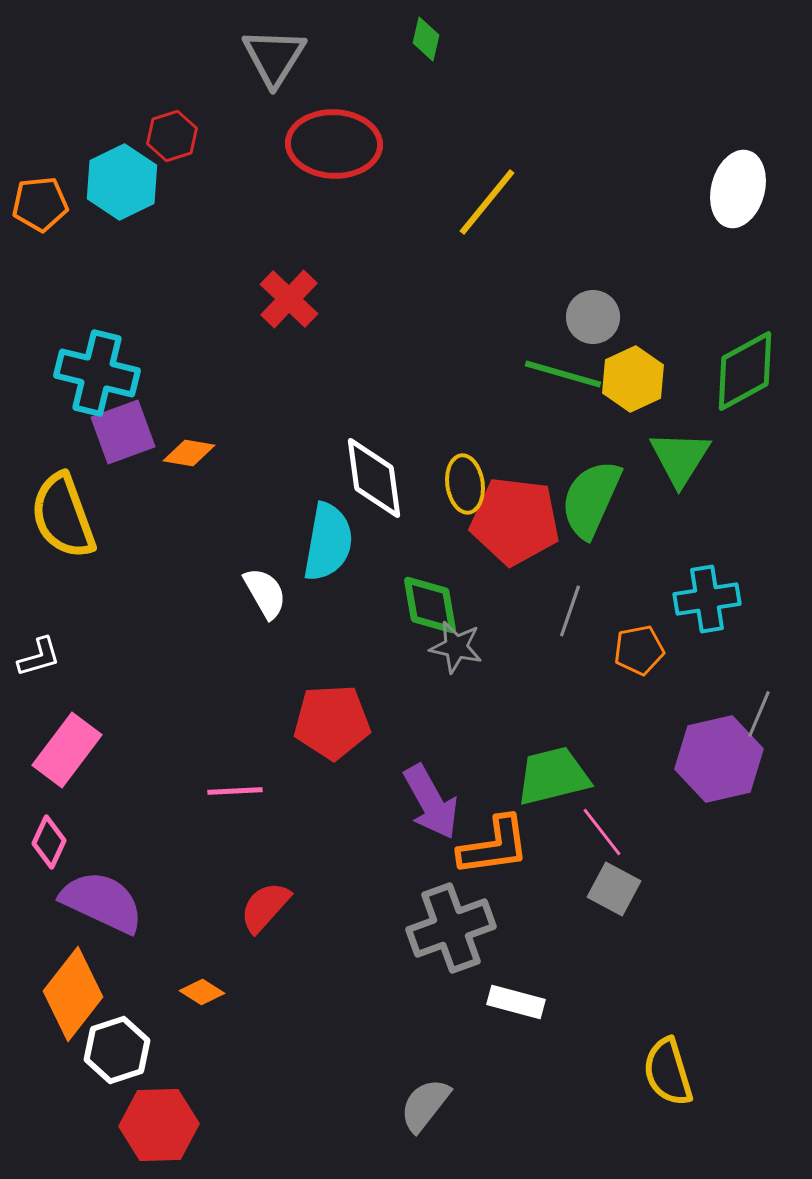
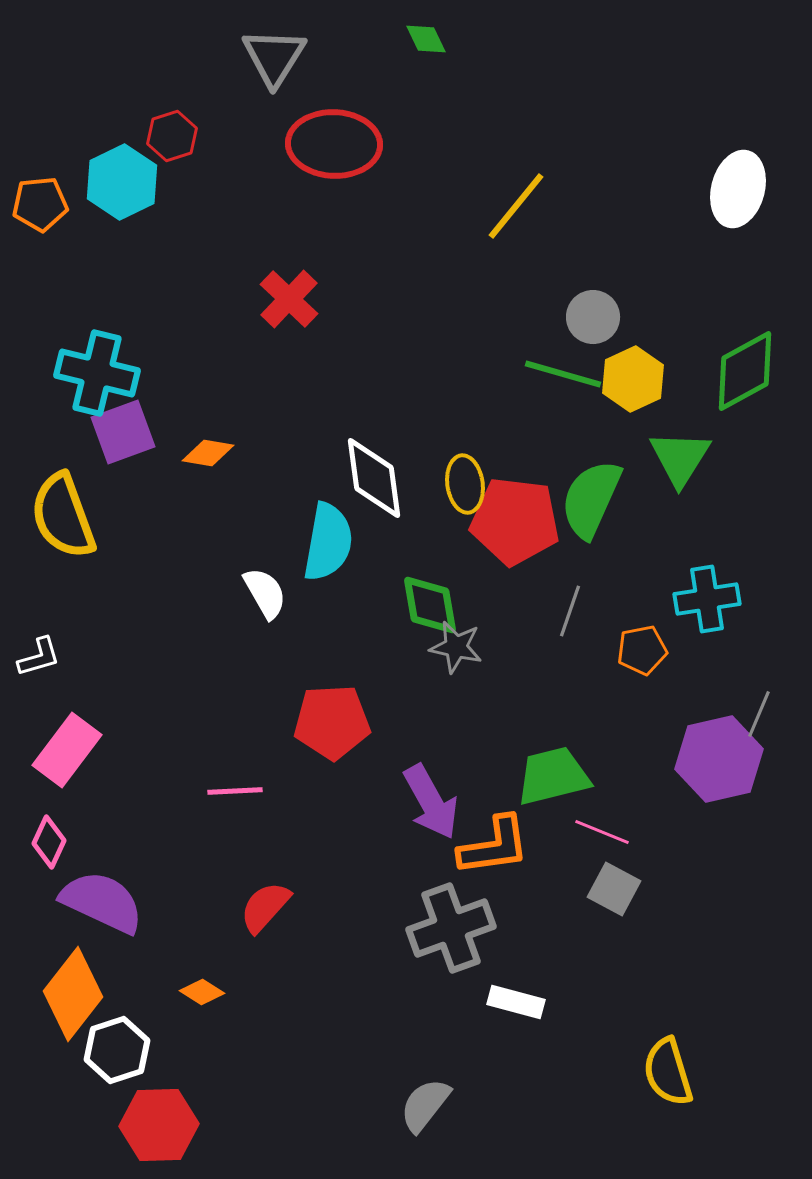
green diamond at (426, 39): rotated 39 degrees counterclockwise
yellow line at (487, 202): moved 29 px right, 4 px down
orange diamond at (189, 453): moved 19 px right
orange pentagon at (639, 650): moved 3 px right
pink line at (602, 832): rotated 30 degrees counterclockwise
